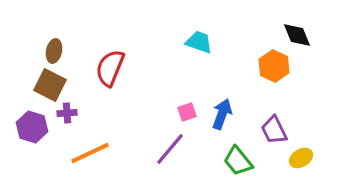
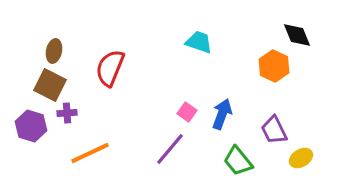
pink square: rotated 36 degrees counterclockwise
purple hexagon: moved 1 px left, 1 px up
